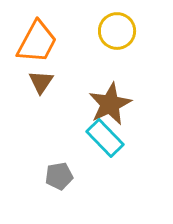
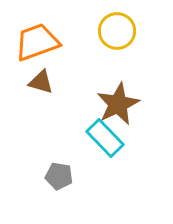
orange trapezoid: rotated 138 degrees counterclockwise
brown triangle: rotated 48 degrees counterclockwise
brown star: moved 8 px right
gray pentagon: rotated 20 degrees clockwise
